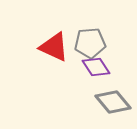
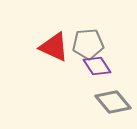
gray pentagon: moved 2 px left, 1 px down
purple diamond: moved 1 px right, 1 px up
